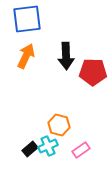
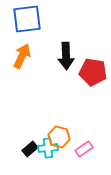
orange arrow: moved 4 px left
red pentagon: rotated 8 degrees clockwise
orange hexagon: moved 12 px down
cyan cross: moved 2 px down; rotated 18 degrees clockwise
pink rectangle: moved 3 px right, 1 px up
